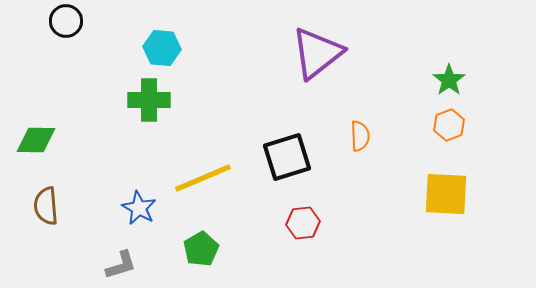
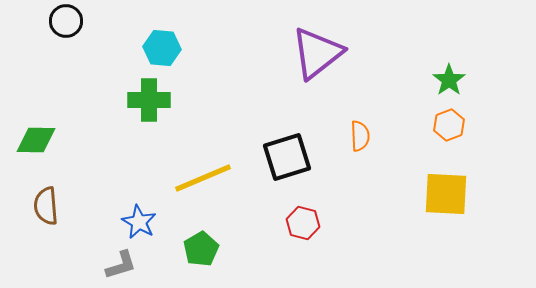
blue star: moved 14 px down
red hexagon: rotated 20 degrees clockwise
